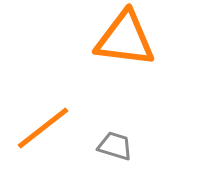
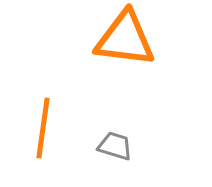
orange line: rotated 44 degrees counterclockwise
